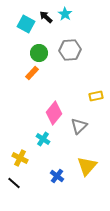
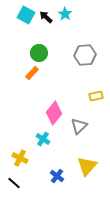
cyan square: moved 9 px up
gray hexagon: moved 15 px right, 5 px down
